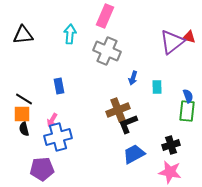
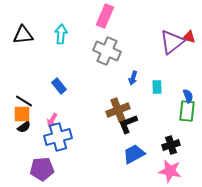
cyan arrow: moved 9 px left
blue rectangle: rotated 28 degrees counterclockwise
black line: moved 2 px down
black semicircle: moved 2 px up; rotated 112 degrees counterclockwise
pink star: moved 1 px up
